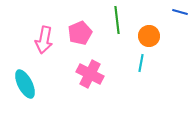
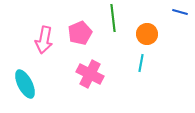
green line: moved 4 px left, 2 px up
orange circle: moved 2 px left, 2 px up
